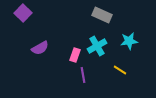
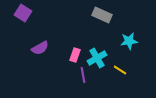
purple square: rotated 12 degrees counterclockwise
cyan cross: moved 12 px down
